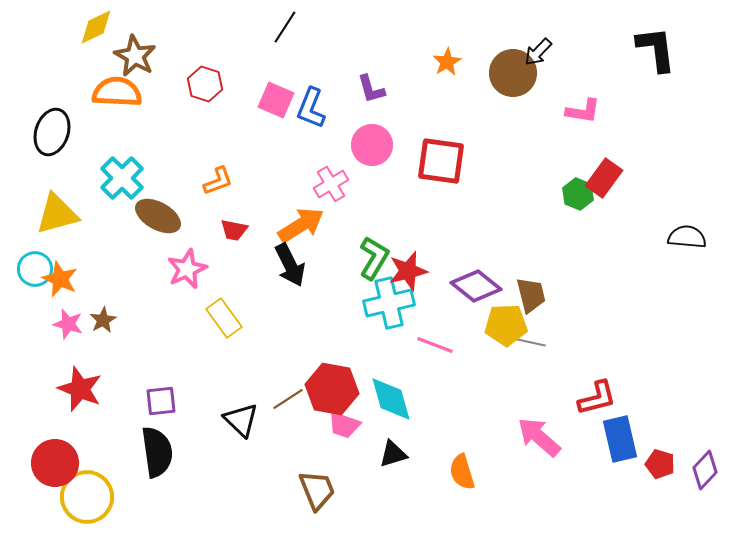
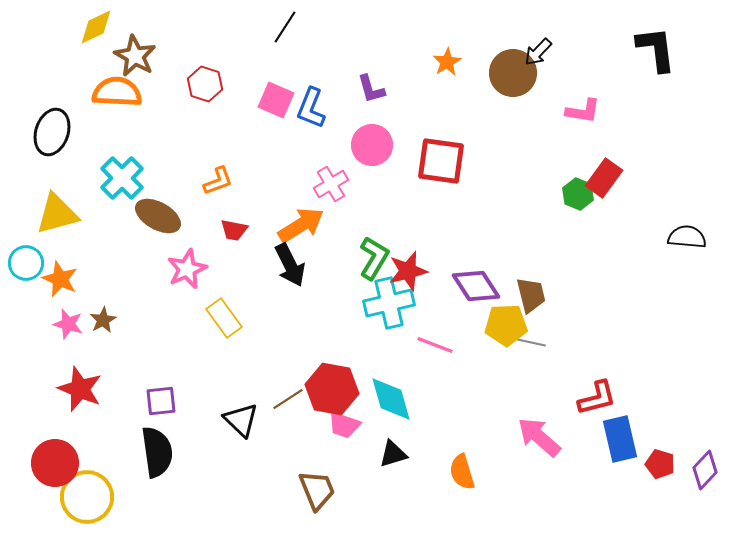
cyan circle at (35, 269): moved 9 px left, 6 px up
purple diamond at (476, 286): rotated 18 degrees clockwise
